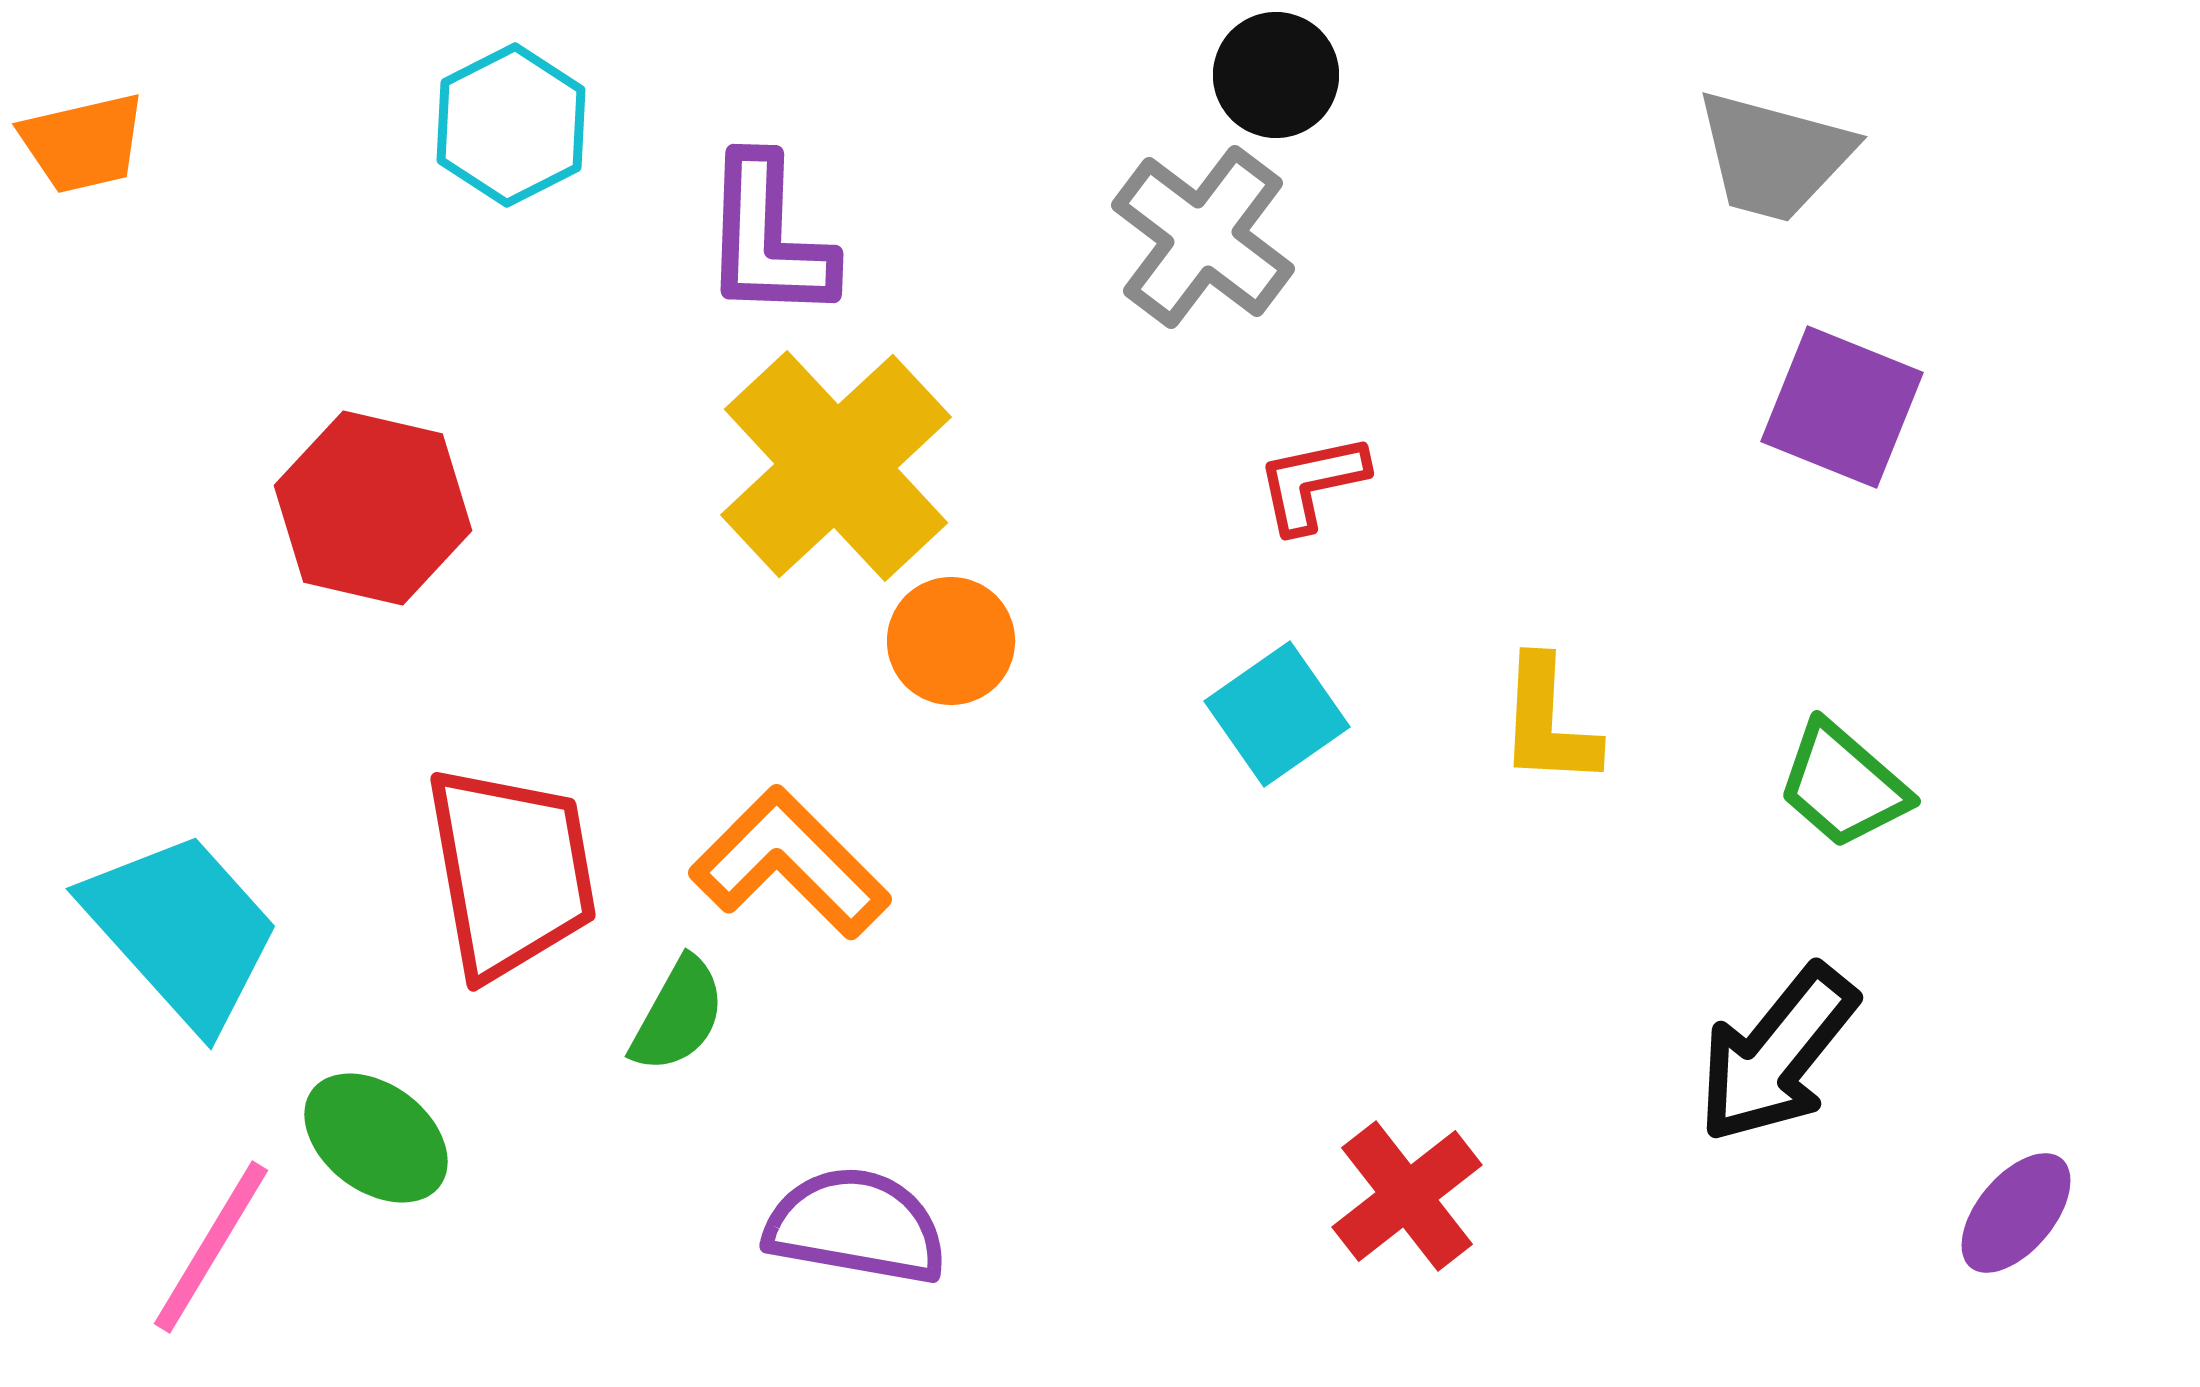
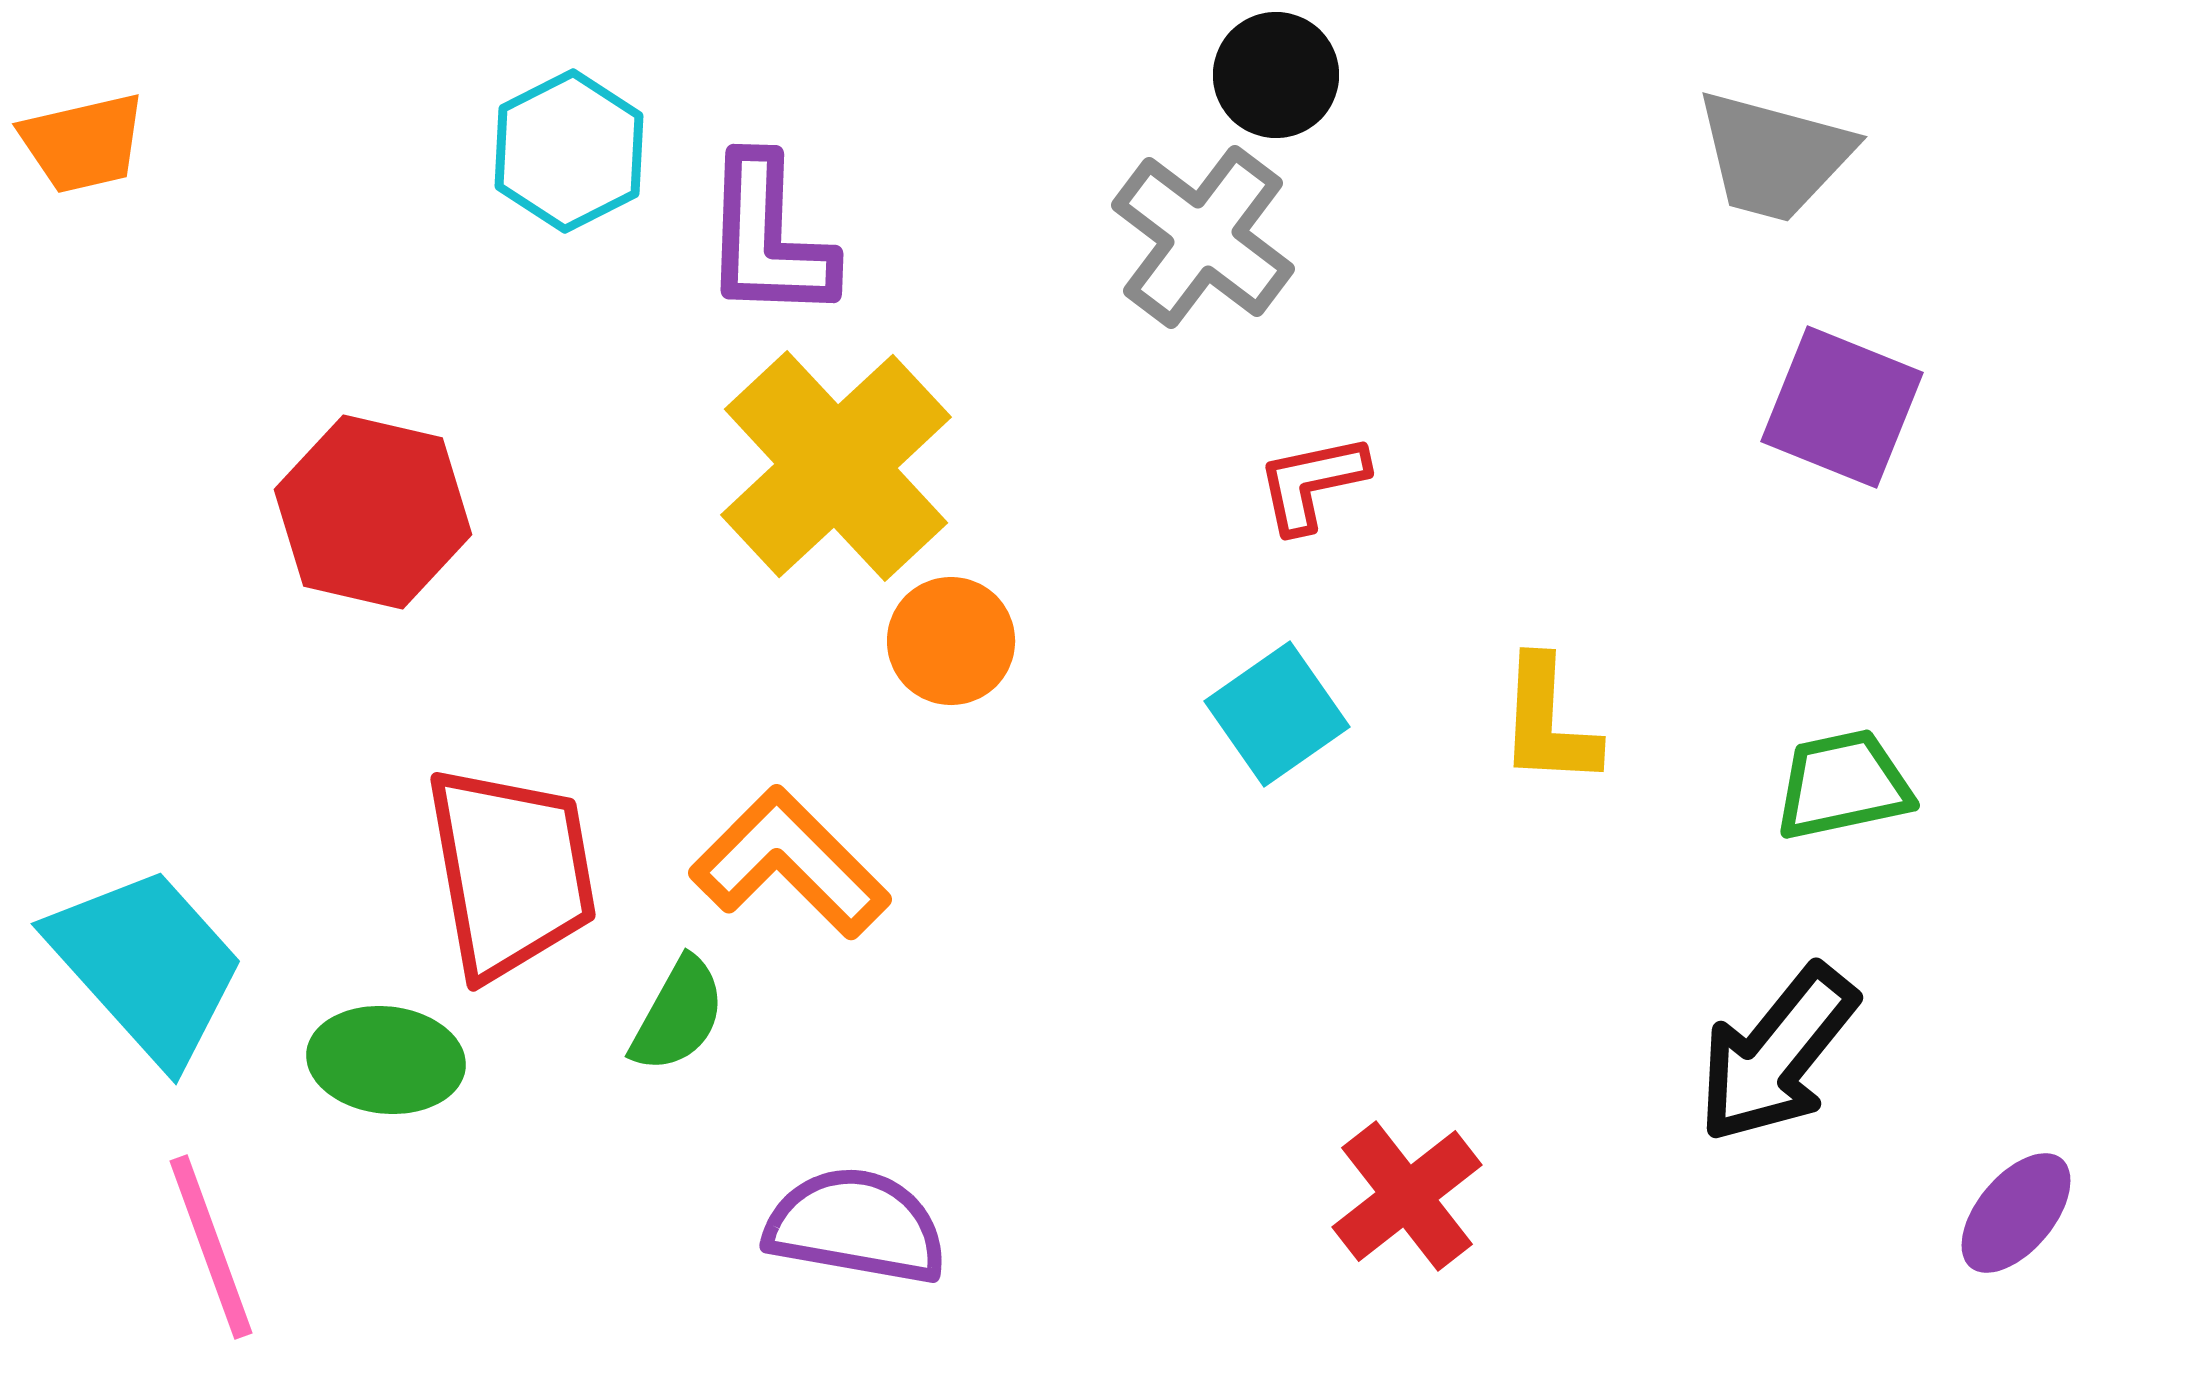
cyan hexagon: moved 58 px right, 26 px down
red hexagon: moved 4 px down
green trapezoid: rotated 127 degrees clockwise
cyan trapezoid: moved 35 px left, 35 px down
green ellipse: moved 10 px right, 78 px up; rotated 31 degrees counterclockwise
pink line: rotated 51 degrees counterclockwise
